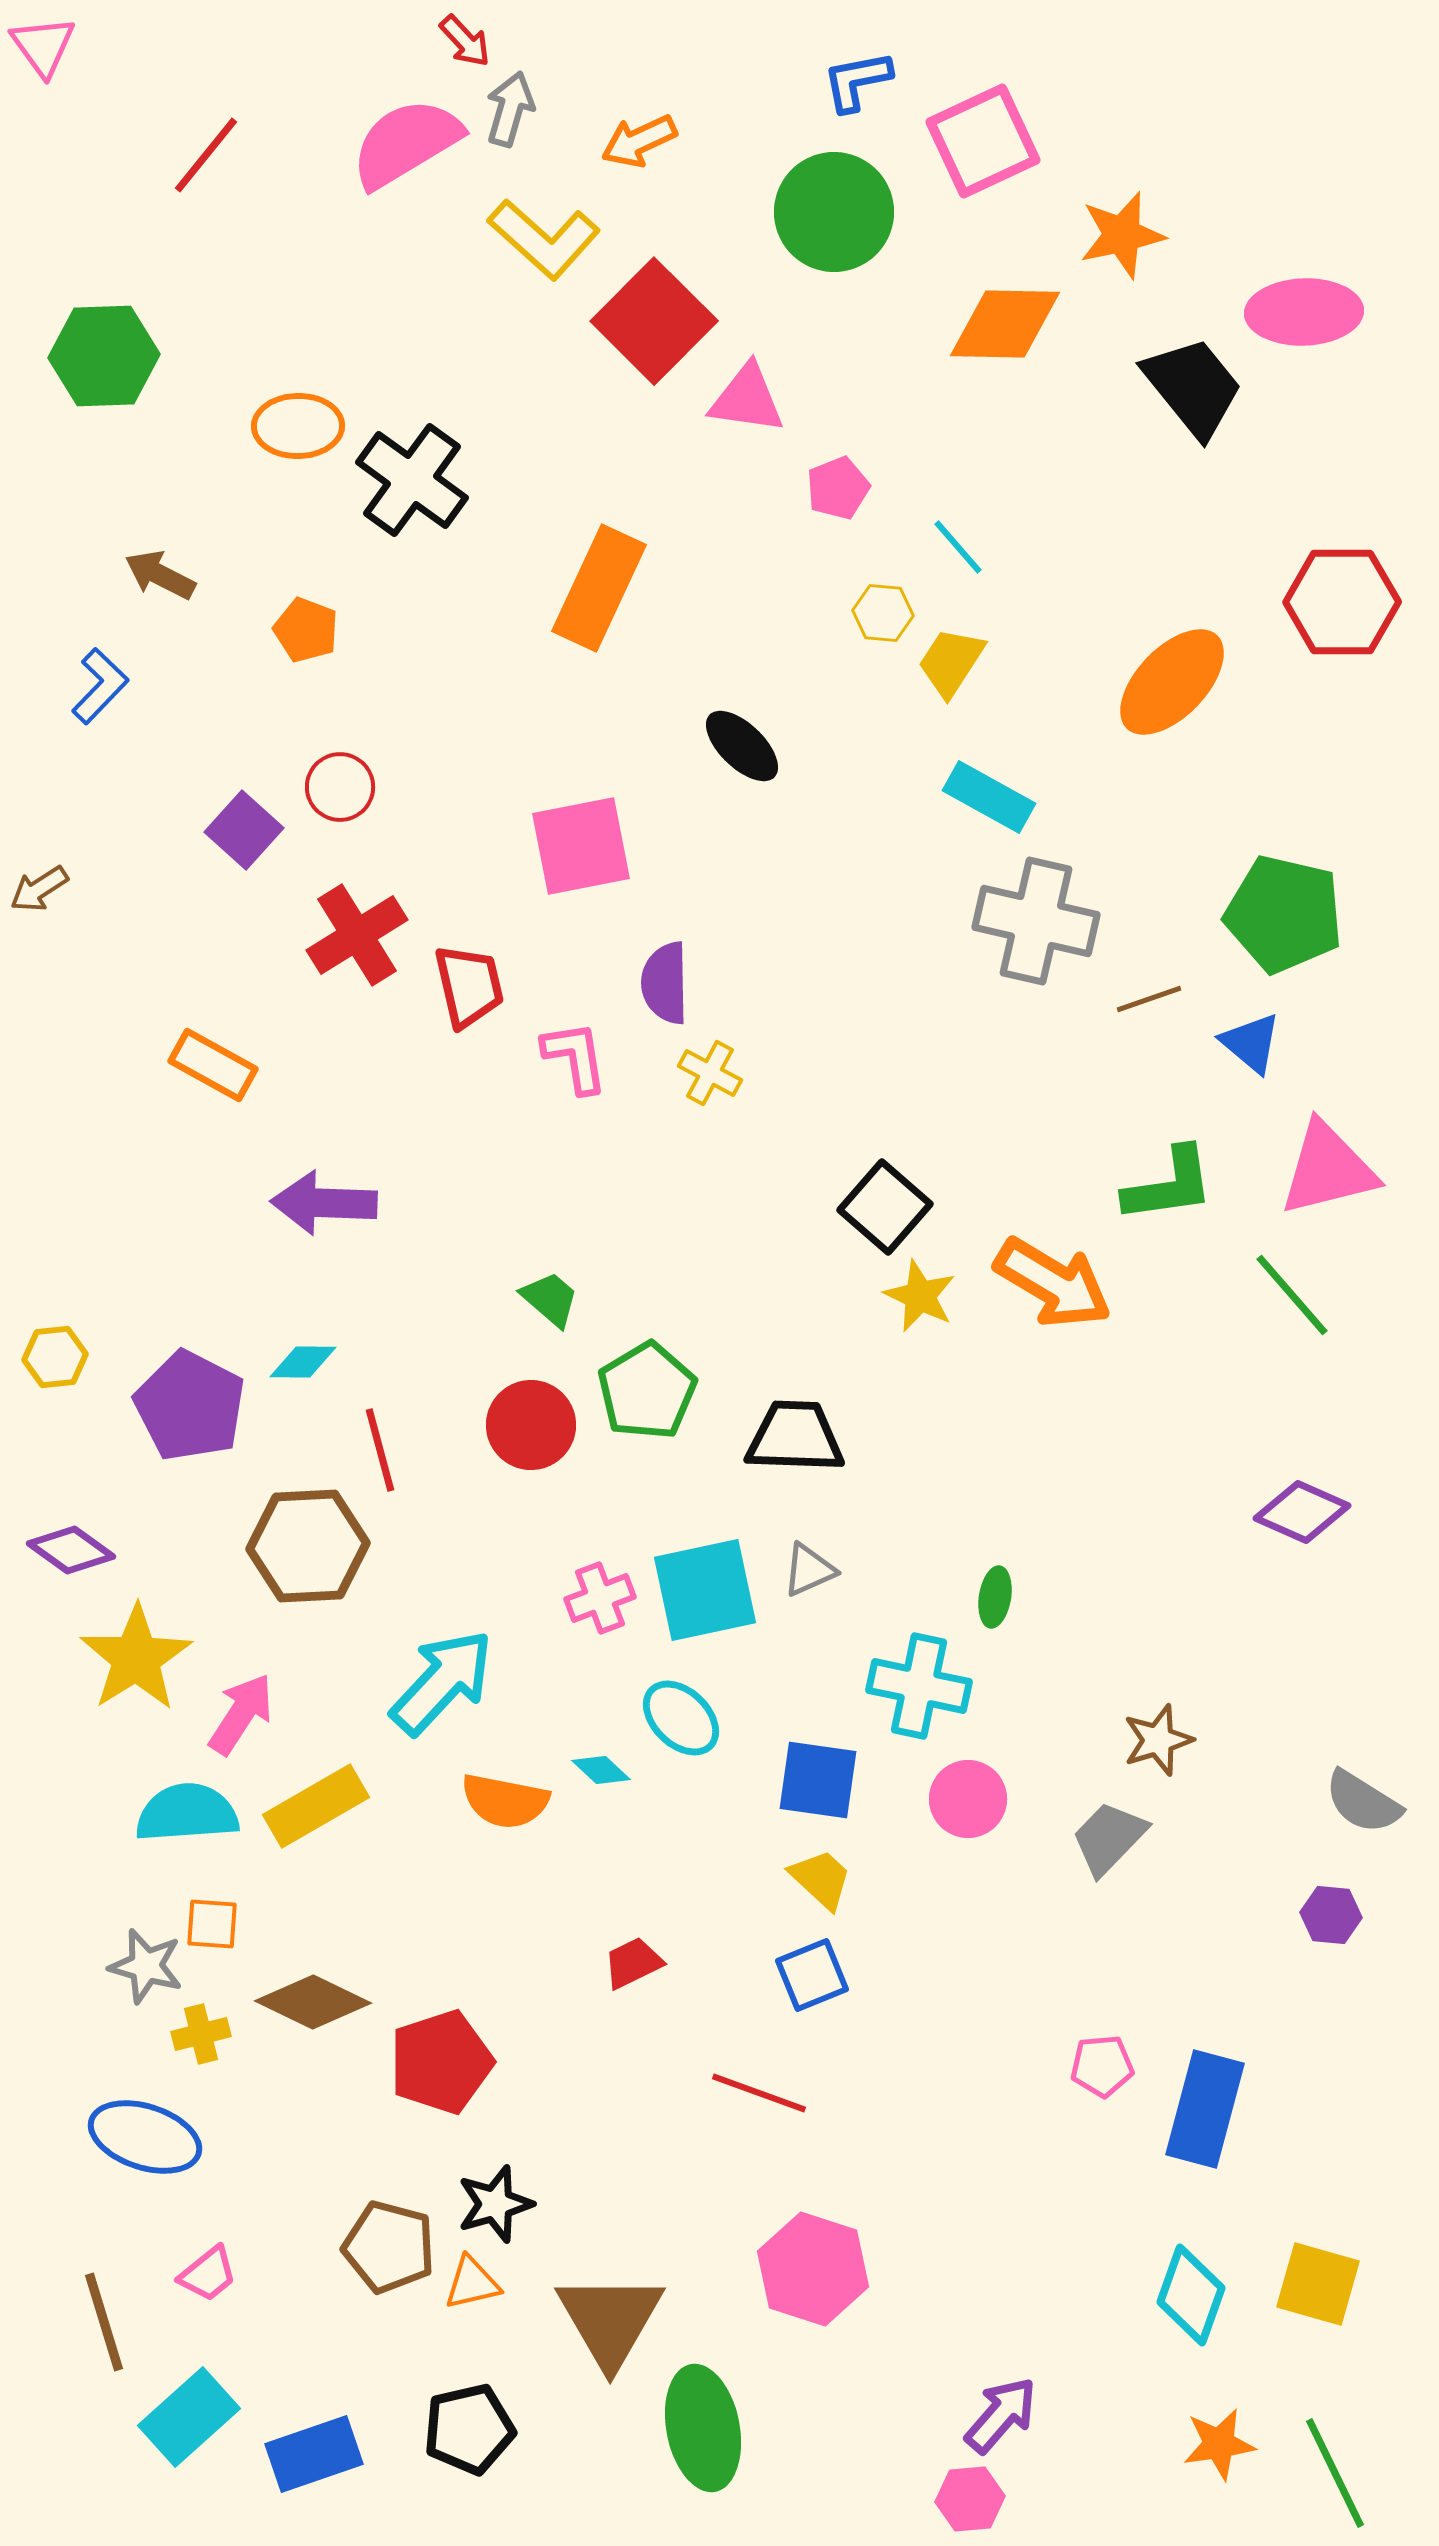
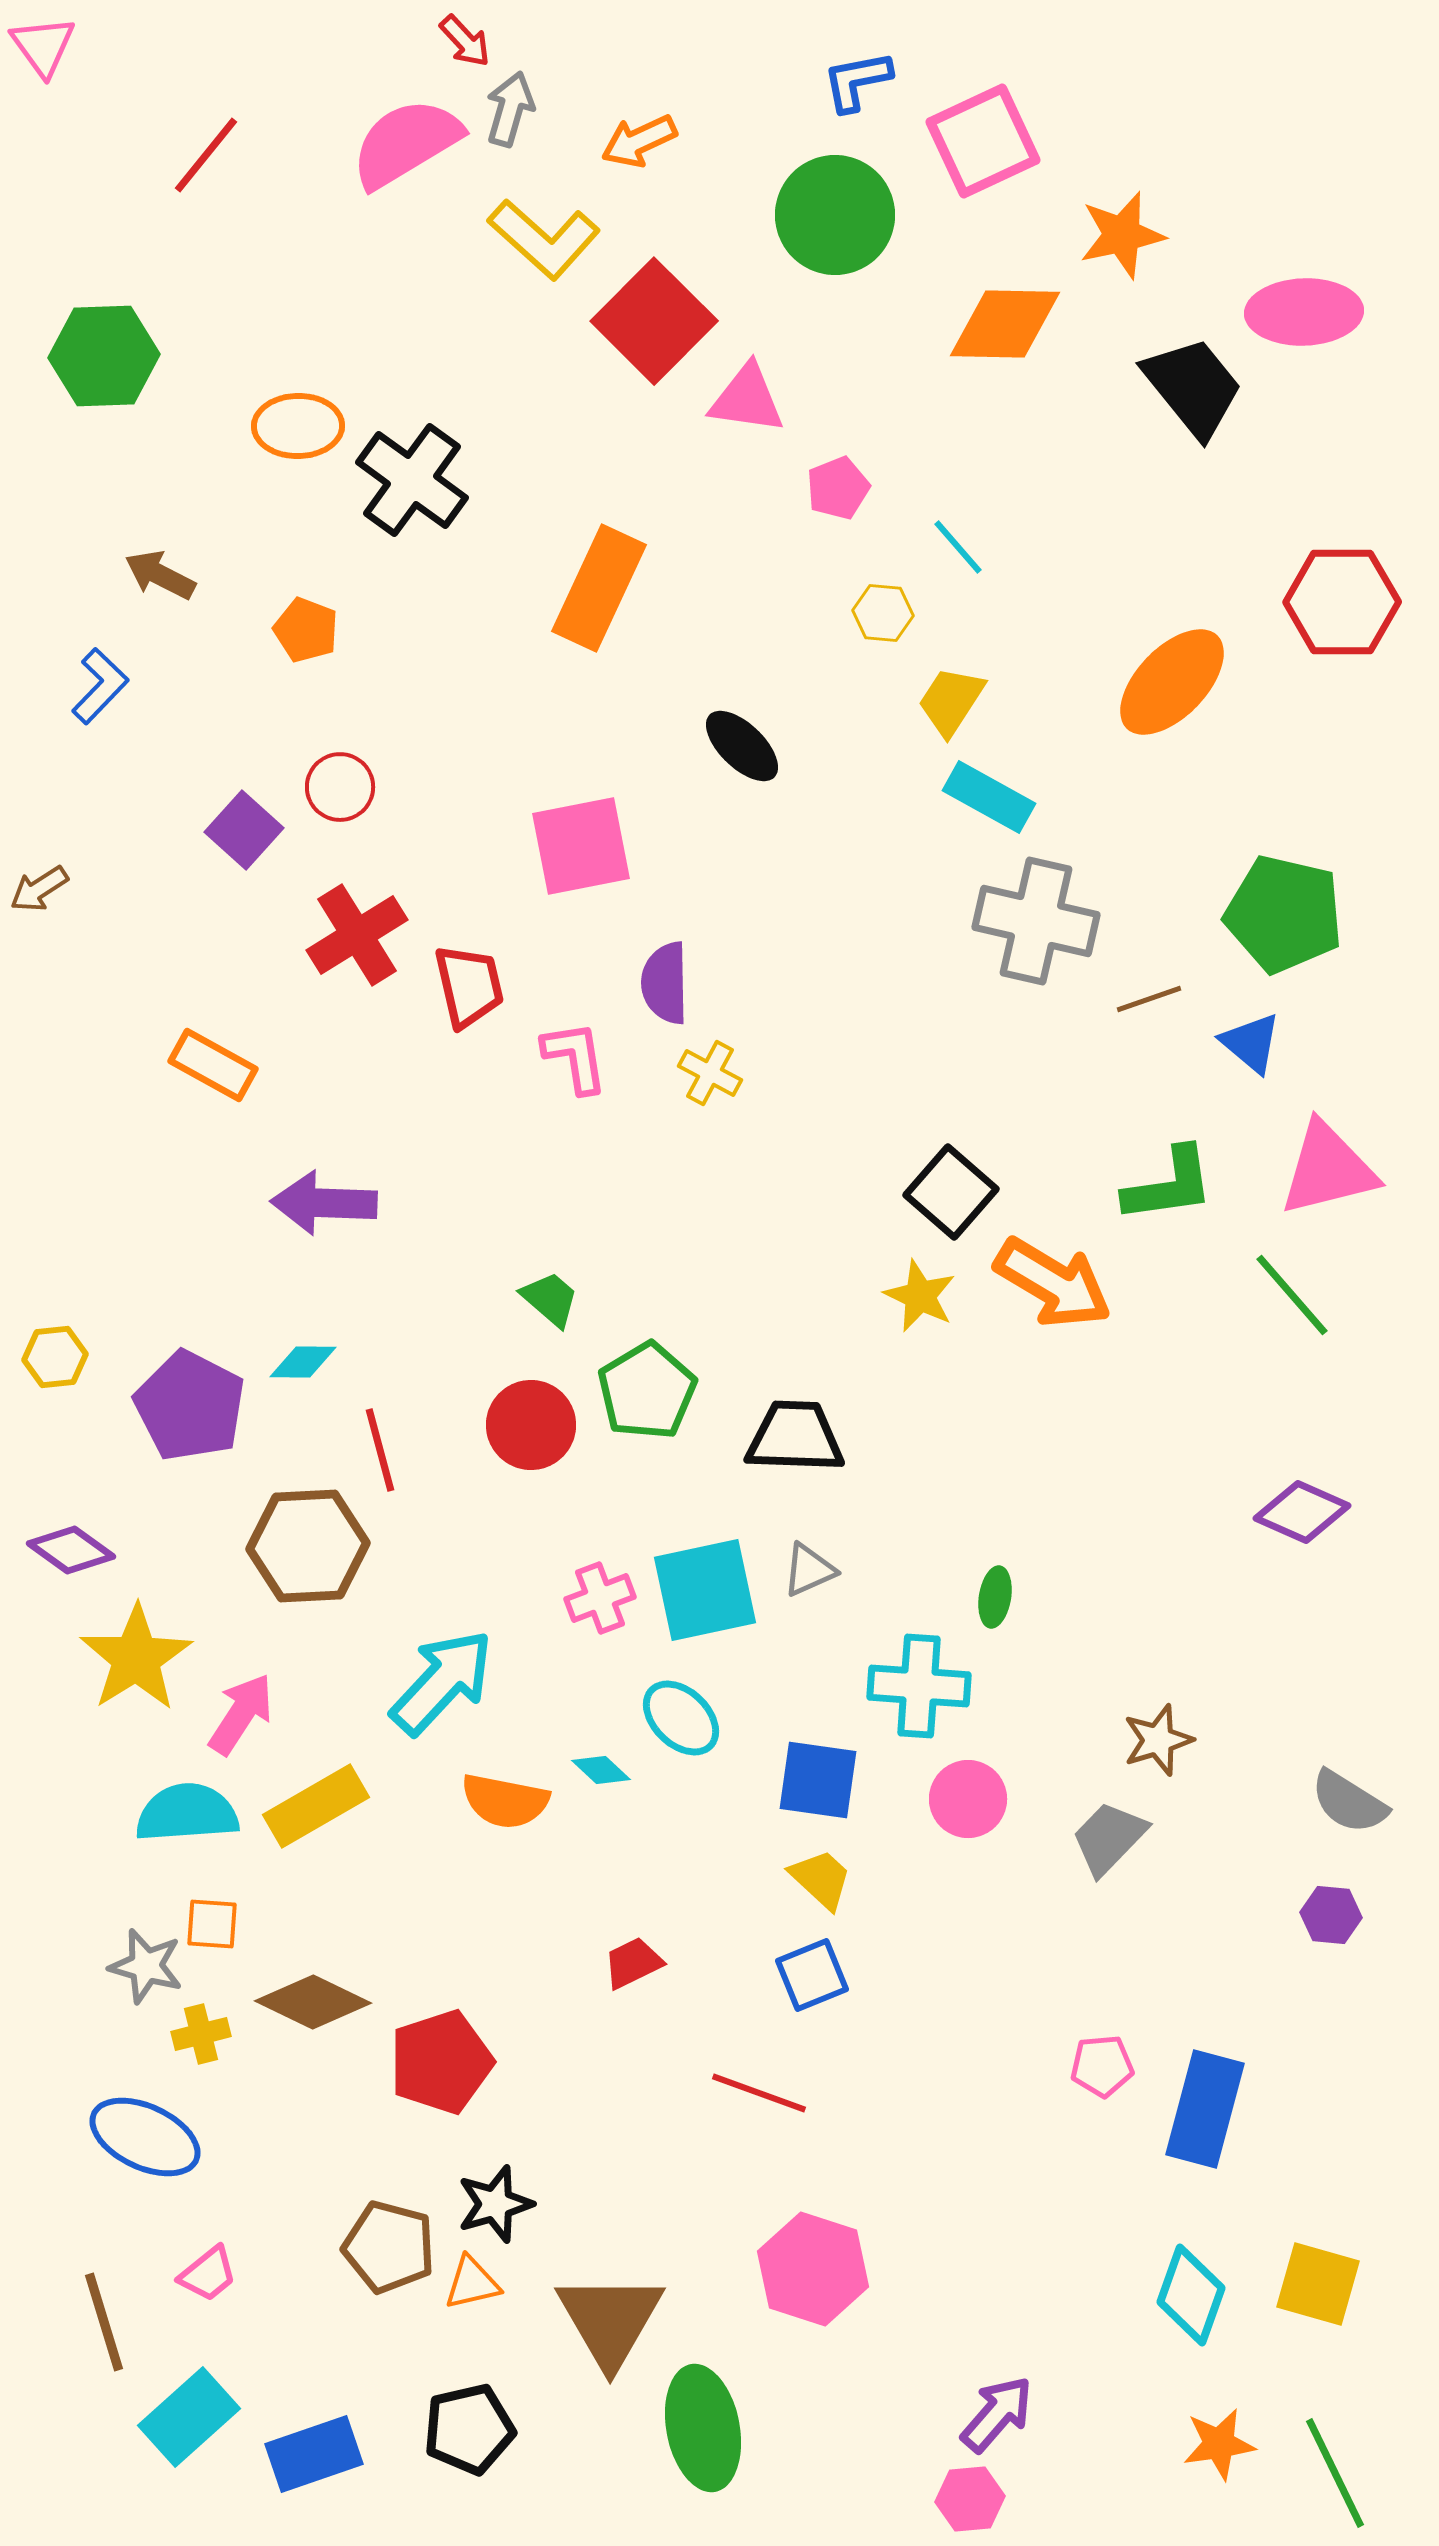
green circle at (834, 212): moved 1 px right, 3 px down
yellow trapezoid at (951, 662): moved 39 px down
black square at (885, 1207): moved 66 px right, 15 px up
cyan cross at (919, 1686): rotated 8 degrees counterclockwise
gray semicircle at (1363, 1802): moved 14 px left
blue ellipse at (145, 2137): rotated 7 degrees clockwise
purple arrow at (1001, 2415): moved 4 px left, 1 px up
